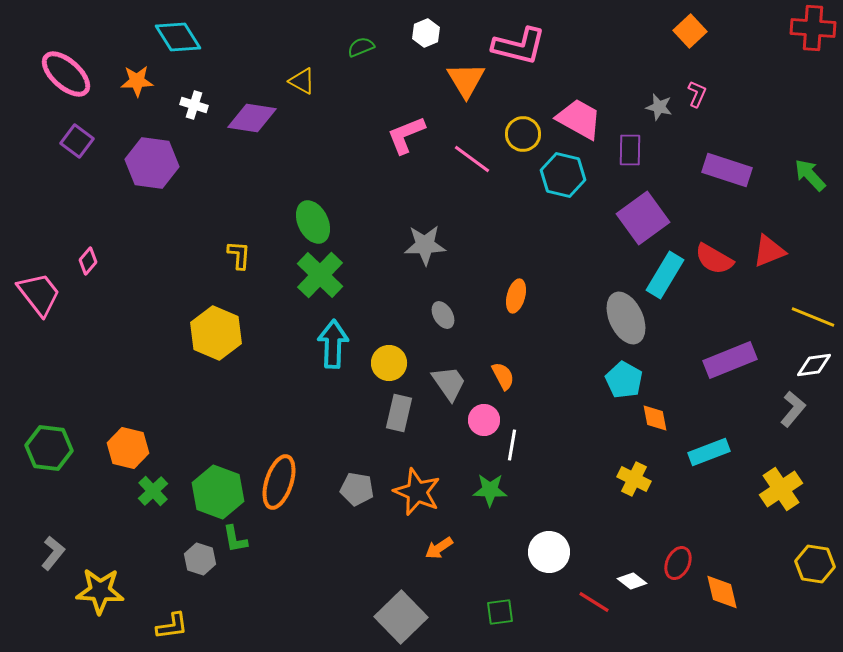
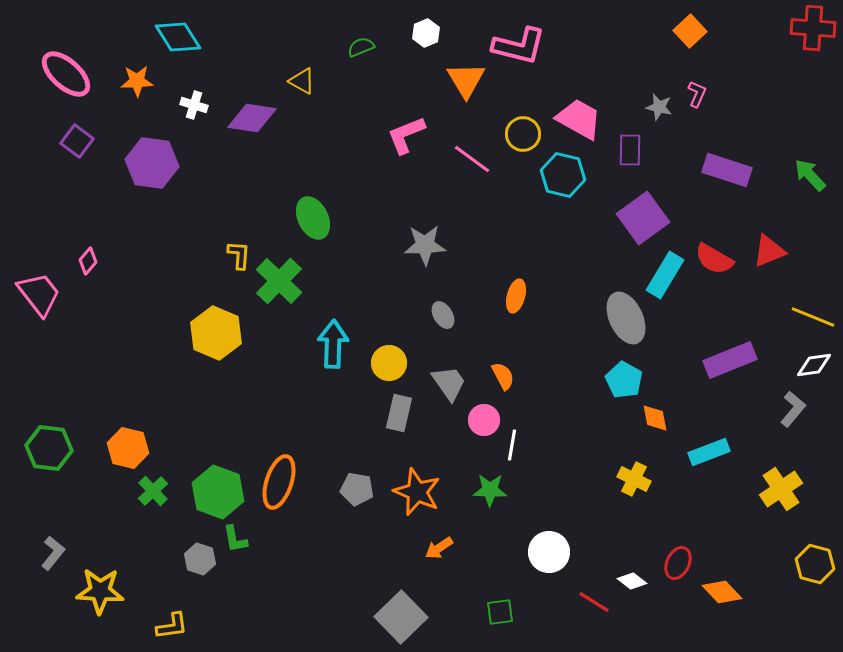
green ellipse at (313, 222): moved 4 px up
green cross at (320, 275): moved 41 px left, 6 px down
yellow hexagon at (815, 564): rotated 6 degrees clockwise
orange diamond at (722, 592): rotated 30 degrees counterclockwise
